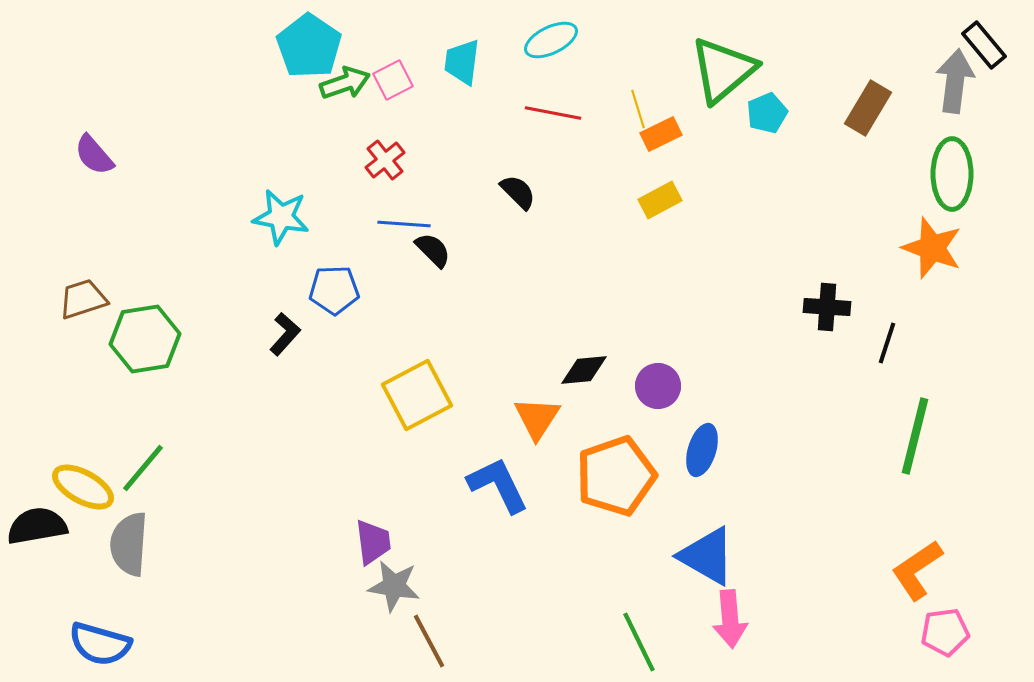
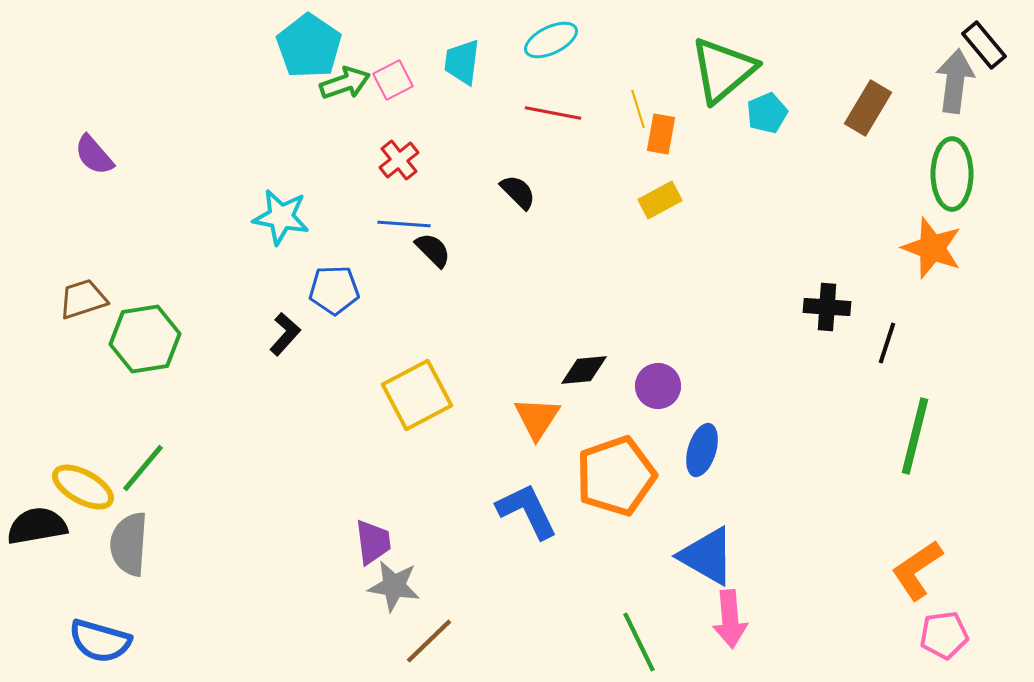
orange rectangle at (661, 134): rotated 54 degrees counterclockwise
red cross at (385, 160): moved 14 px right
blue L-shape at (498, 485): moved 29 px right, 26 px down
pink pentagon at (945, 632): moved 1 px left, 3 px down
brown line at (429, 641): rotated 74 degrees clockwise
blue semicircle at (100, 644): moved 3 px up
